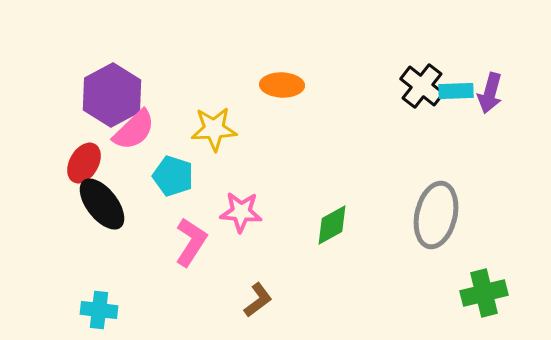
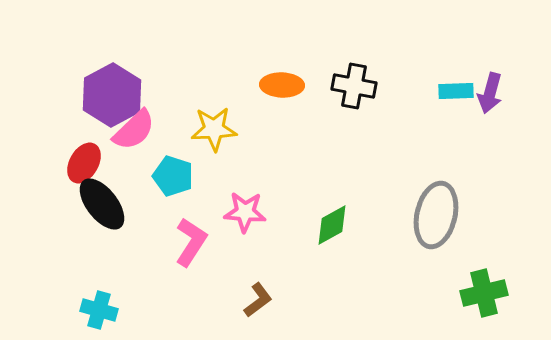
black cross: moved 68 px left; rotated 27 degrees counterclockwise
pink star: moved 4 px right
cyan cross: rotated 9 degrees clockwise
